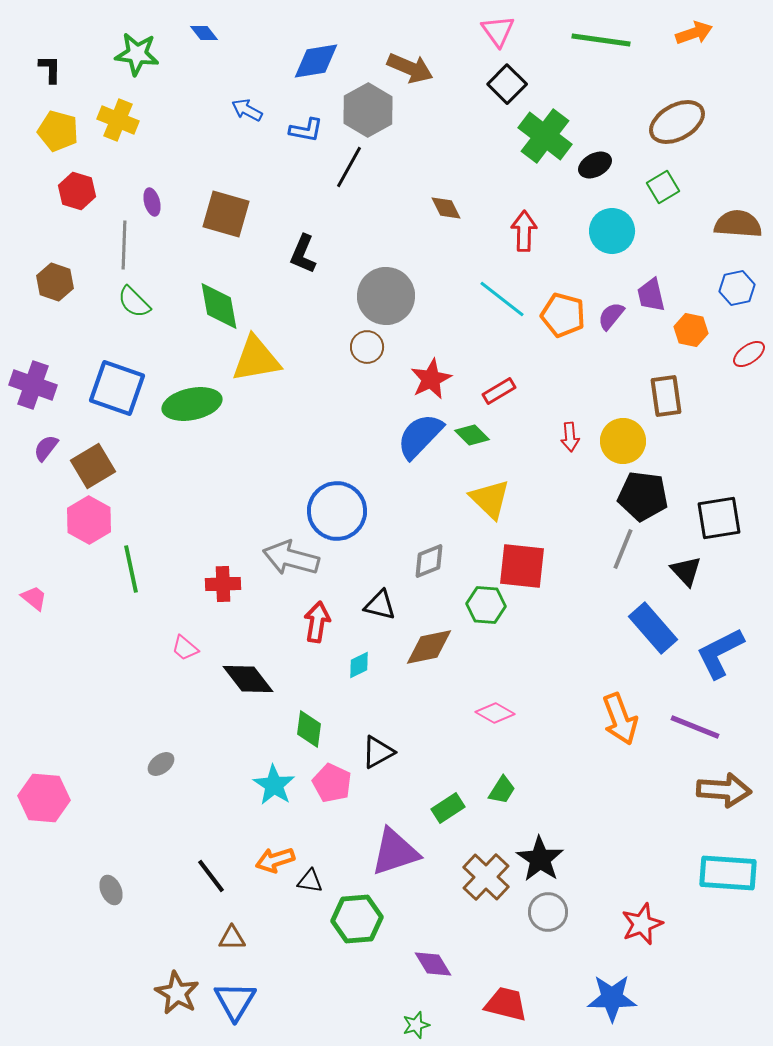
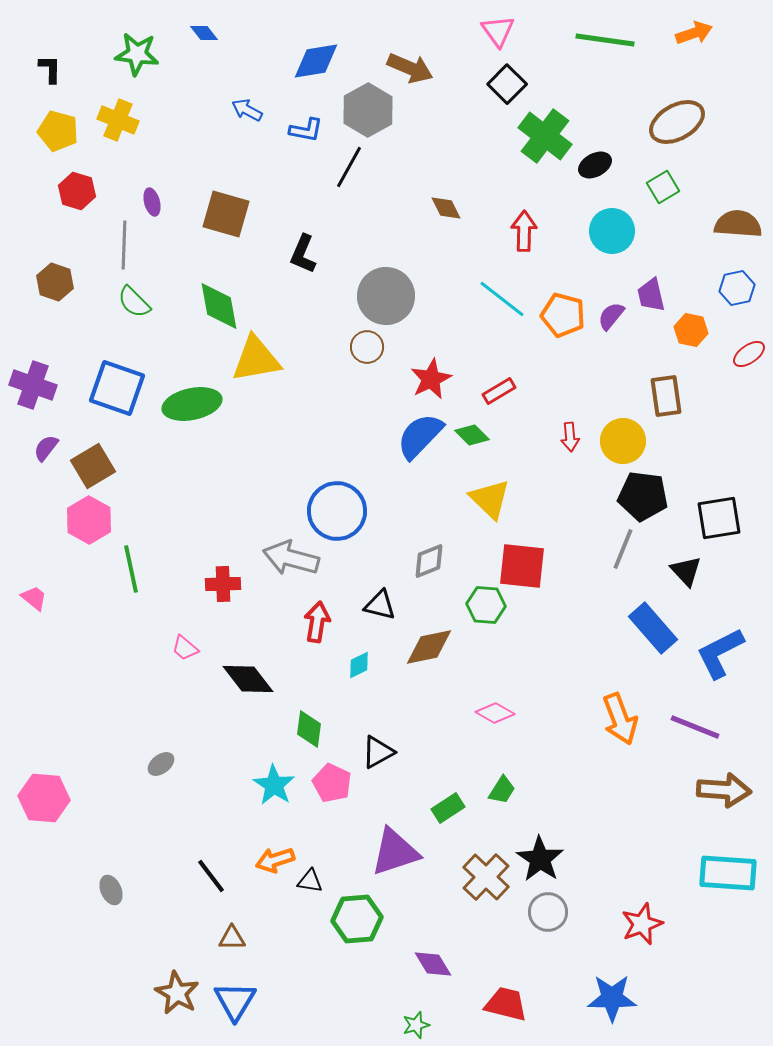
green line at (601, 40): moved 4 px right
